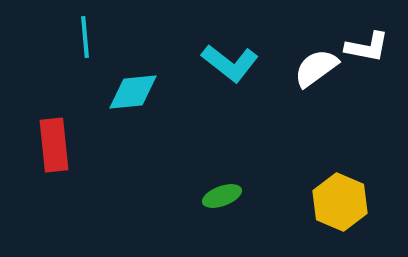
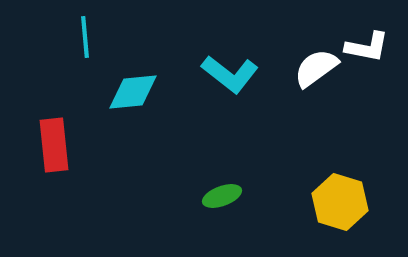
cyan L-shape: moved 11 px down
yellow hexagon: rotated 6 degrees counterclockwise
